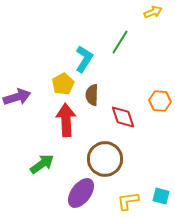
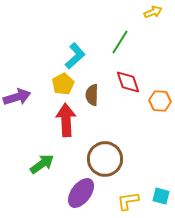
cyan L-shape: moved 9 px left, 3 px up; rotated 16 degrees clockwise
red diamond: moved 5 px right, 35 px up
